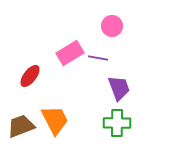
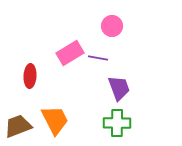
red ellipse: rotated 35 degrees counterclockwise
brown trapezoid: moved 3 px left
